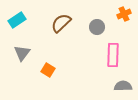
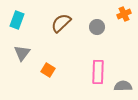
cyan rectangle: rotated 36 degrees counterclockwise
pink rectangle: moved 15 px left, 17 px down
